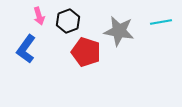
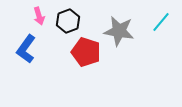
cyan line: rotated 40 degrees counterclockwise
